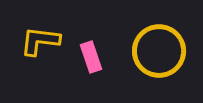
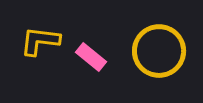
pink rectangle: rotated 32 degrees counterclockwise
